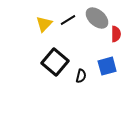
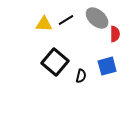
black line: moved 2 px left
yellow triangle: rotated 48 degrees clockwise
red semicircle: moved 1 px left
